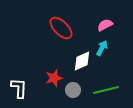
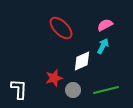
cyan arrow: moved 1 px right, 2 px up
white L-shape: moved 1 px down
